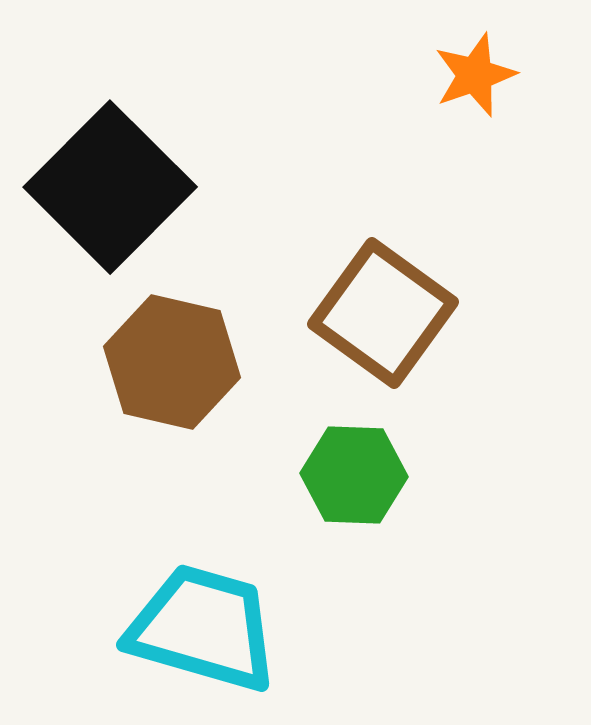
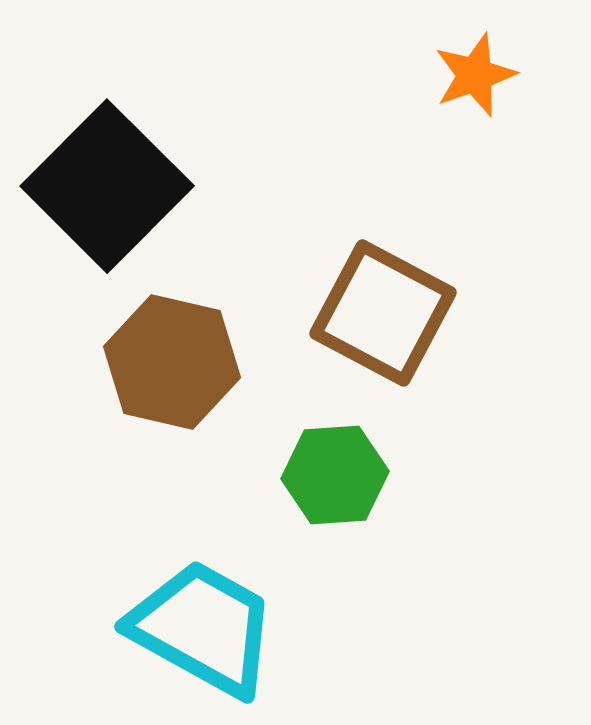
black square: moved 3 px left, 1 px up
brown square: rotated 8 degrees counterclockwise
green hexagon: moved 19 px left; rotated 6 degrees counterclockwise
cyan trapezoid: rotated 13 degrees clockwise
